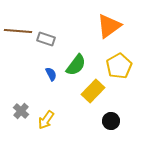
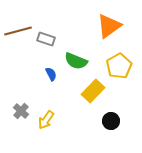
brown line: rotated 20 degrees counterclockwise
green semicircle: moved 4 px up; rotated 75 degrees clockwise
